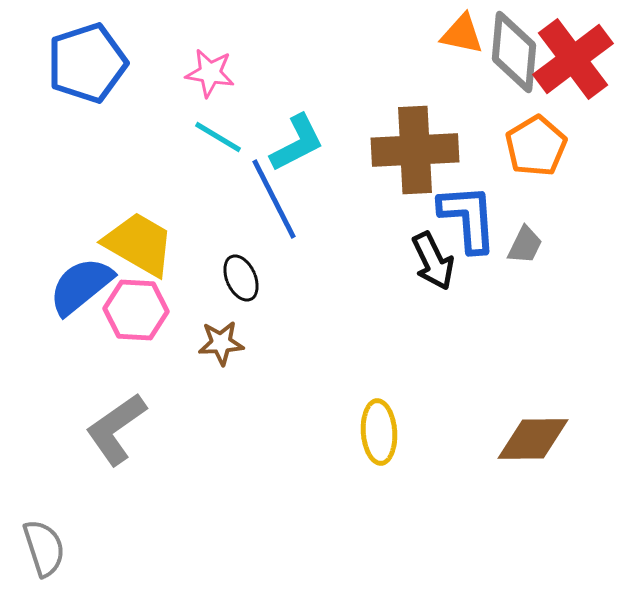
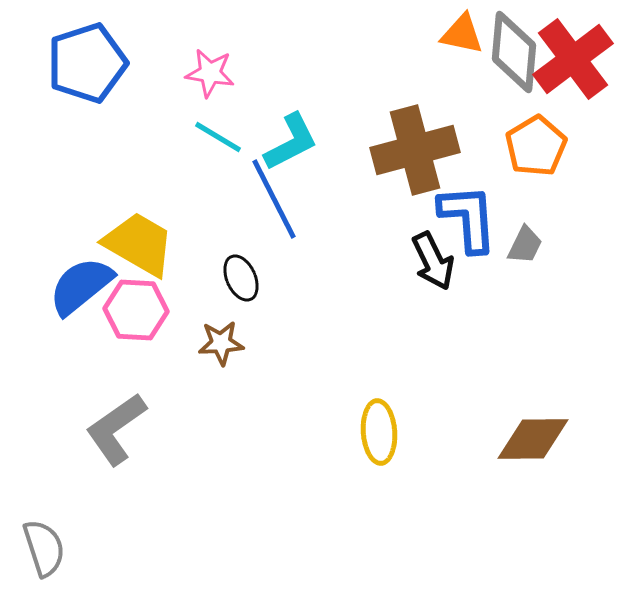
cyan L-shape: moved 6 px left, 1 px up
brown cross: rotated 12 degrees counterclockwise
